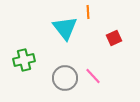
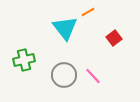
orange line: rotated 64 degrees clockwise
red square: rotated 14 degrees counterclockwise
gray circle: moved 1 px left, 3 px up
